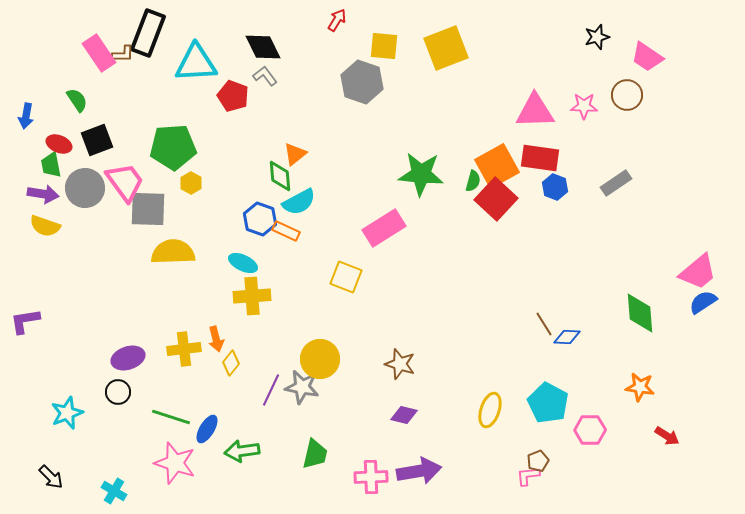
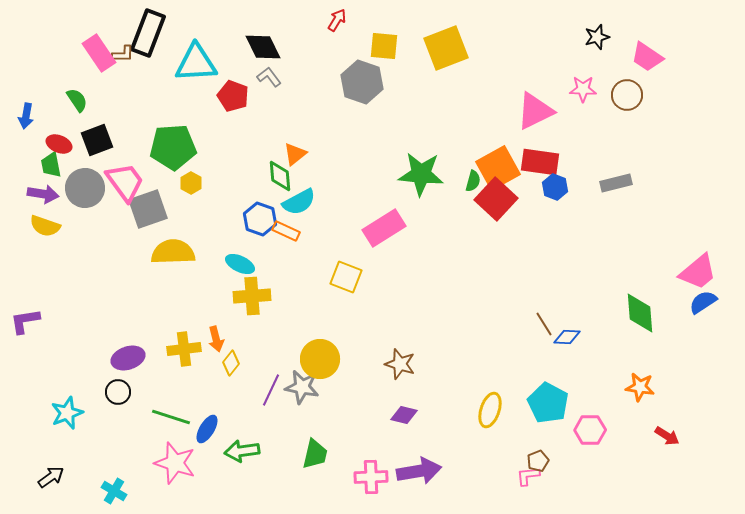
gray L-shape at (265, 76): moved 4 px right, 1 px down
pink star at (584, 106): moved 1 px left, 17 px up
pink triangle at (535, 111): rotated 24 degrees counterclockwise
red rectangle at (540, 158): moved 4 px down
orange square at (497, 166): moved 1 px right, 2 px down
gray rectangle at (616, 183): rotated 20 degrees clockwise
gray square at (148, 209): rotated 21 degrees counterclockwise
cyan ellipse at (243, 263): moved 3 px left, 1 px down
black arrow at (51, 477): rotated 80 degrees counterclockwise
